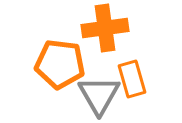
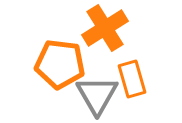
orange cross: rotated 24 degrees counterclockwise
gray triangle: moved 2 px left
